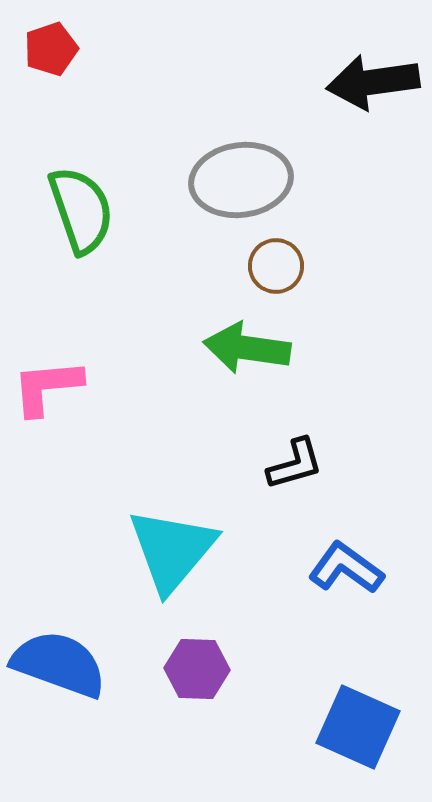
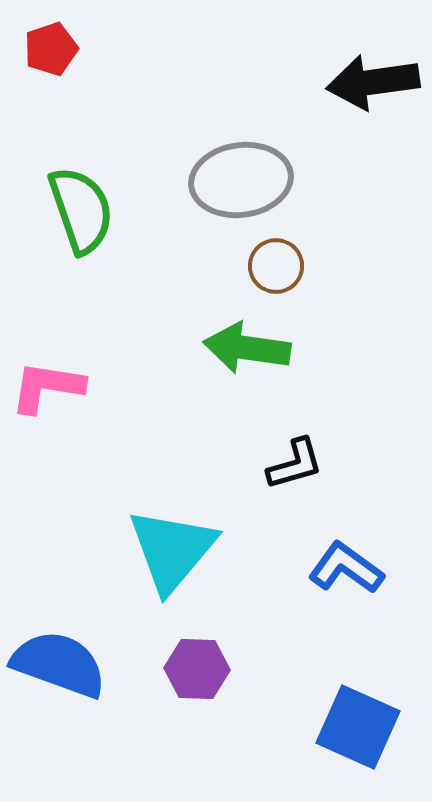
pink L-shape: rotated 14 degrees clockwise
